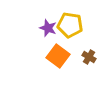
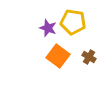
yellow pentagon: moved 3 px right, 3 px up
